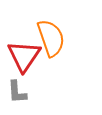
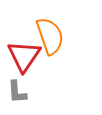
orange semicircle: moved 1 px left, 2 px up
